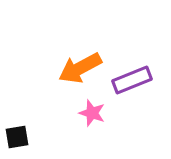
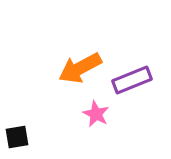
pink star: moved 4 px right, 1 px down; rotated 8 degrees clockwise
